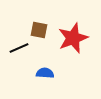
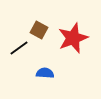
brown square: rotated 18 degrees clockwise
black line: rotated 12 degrees counterclockwise
